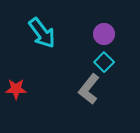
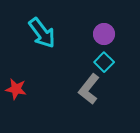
red star: rotated 10 degrees clockwise
